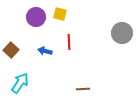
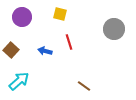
purple circle: moved 14 px left
gray circle: moved 8 px left, 4 px up
red line: rotated 14 degrees counterclockwise
cyan arrow: moved 1 px left, 2 px up; rotated 15 degrees clockwise
brown line: moved 1 px right, 3 px up; rotated 40 degrees clockwise
